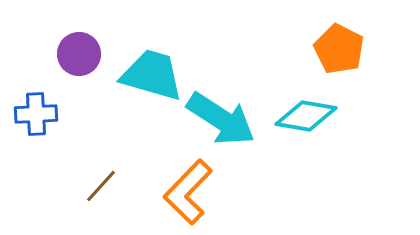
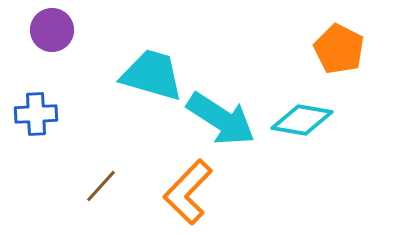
purple circle: moved 27 px left, 24 px up
cyan diamond: moved 4 px left, 4 px down
